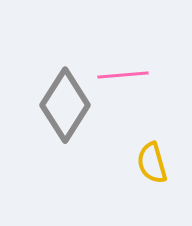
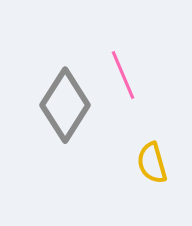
pink line: rotated 72 degrees clockwise
